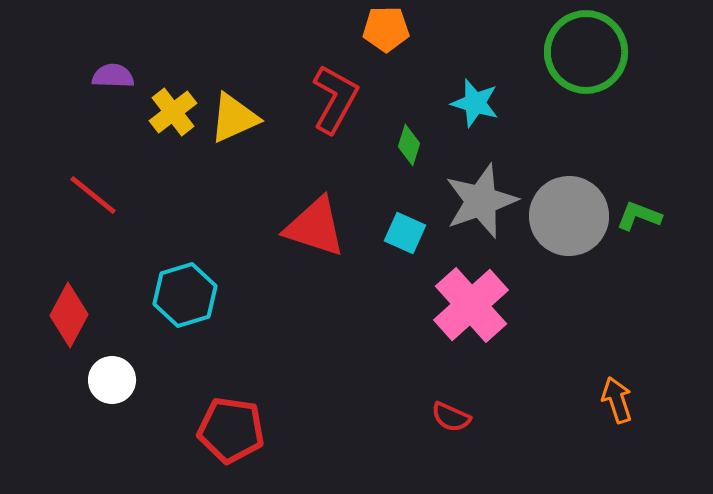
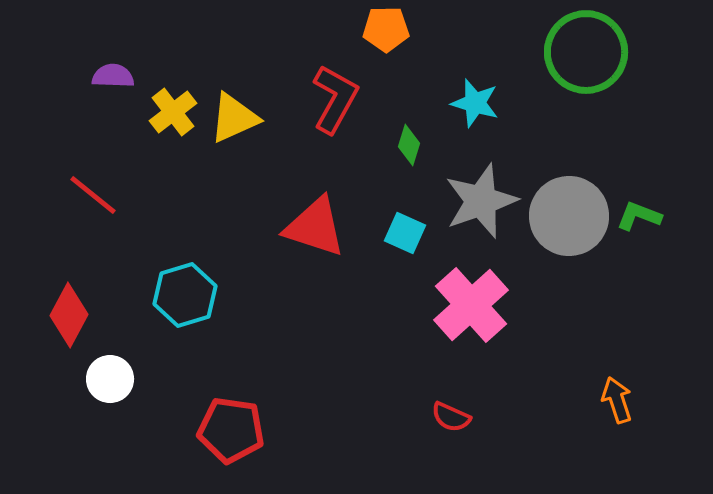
white circle: moved 2 px left, 1 px up
